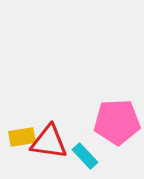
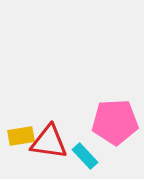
pink pentagon: moved 2 px left
yellow rectangle: moved 1 px left, 1 px up
